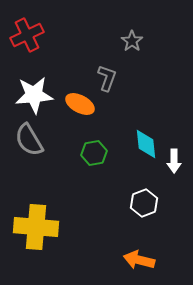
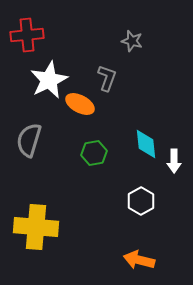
red cross: rotated 20 degrees clockwise
gray star: rotated 20 degrees counterclockwise
white star: moved 15 px right, 15 px up; rotated 21 degrees counterclockwise
gray semicircle: rotated 48 degrees clockwise
white hexagon: moved 3 px left, 2 px up; rotated 8 degrees counterclockwise
